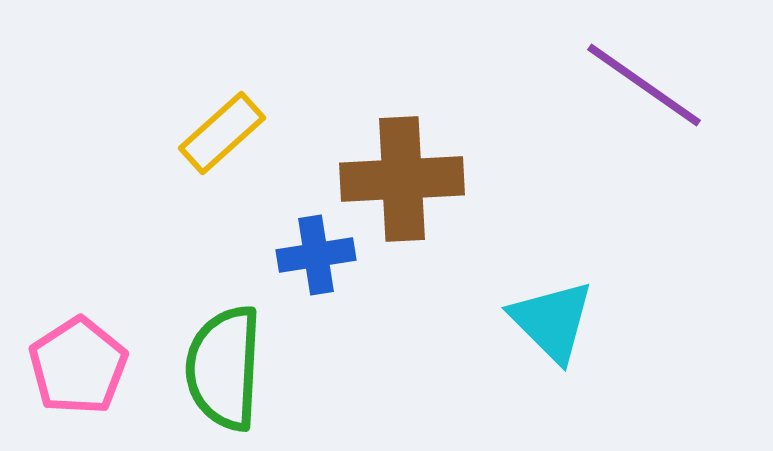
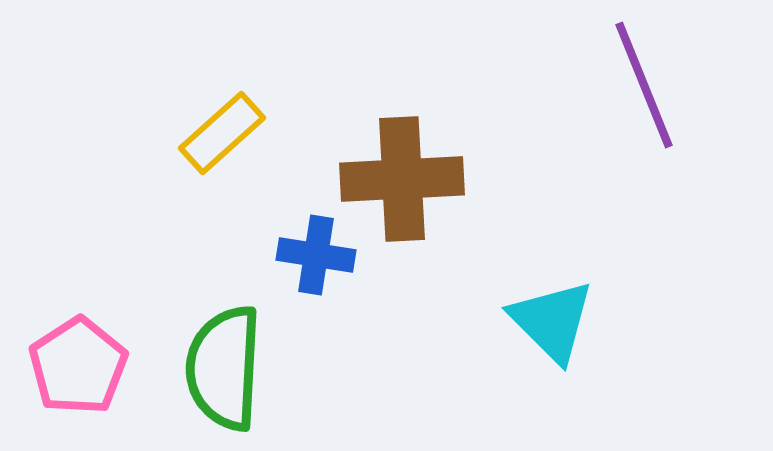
purple line: rotated 33 degrees clockwise
blue cross: rotated 18 degrees clockwise
